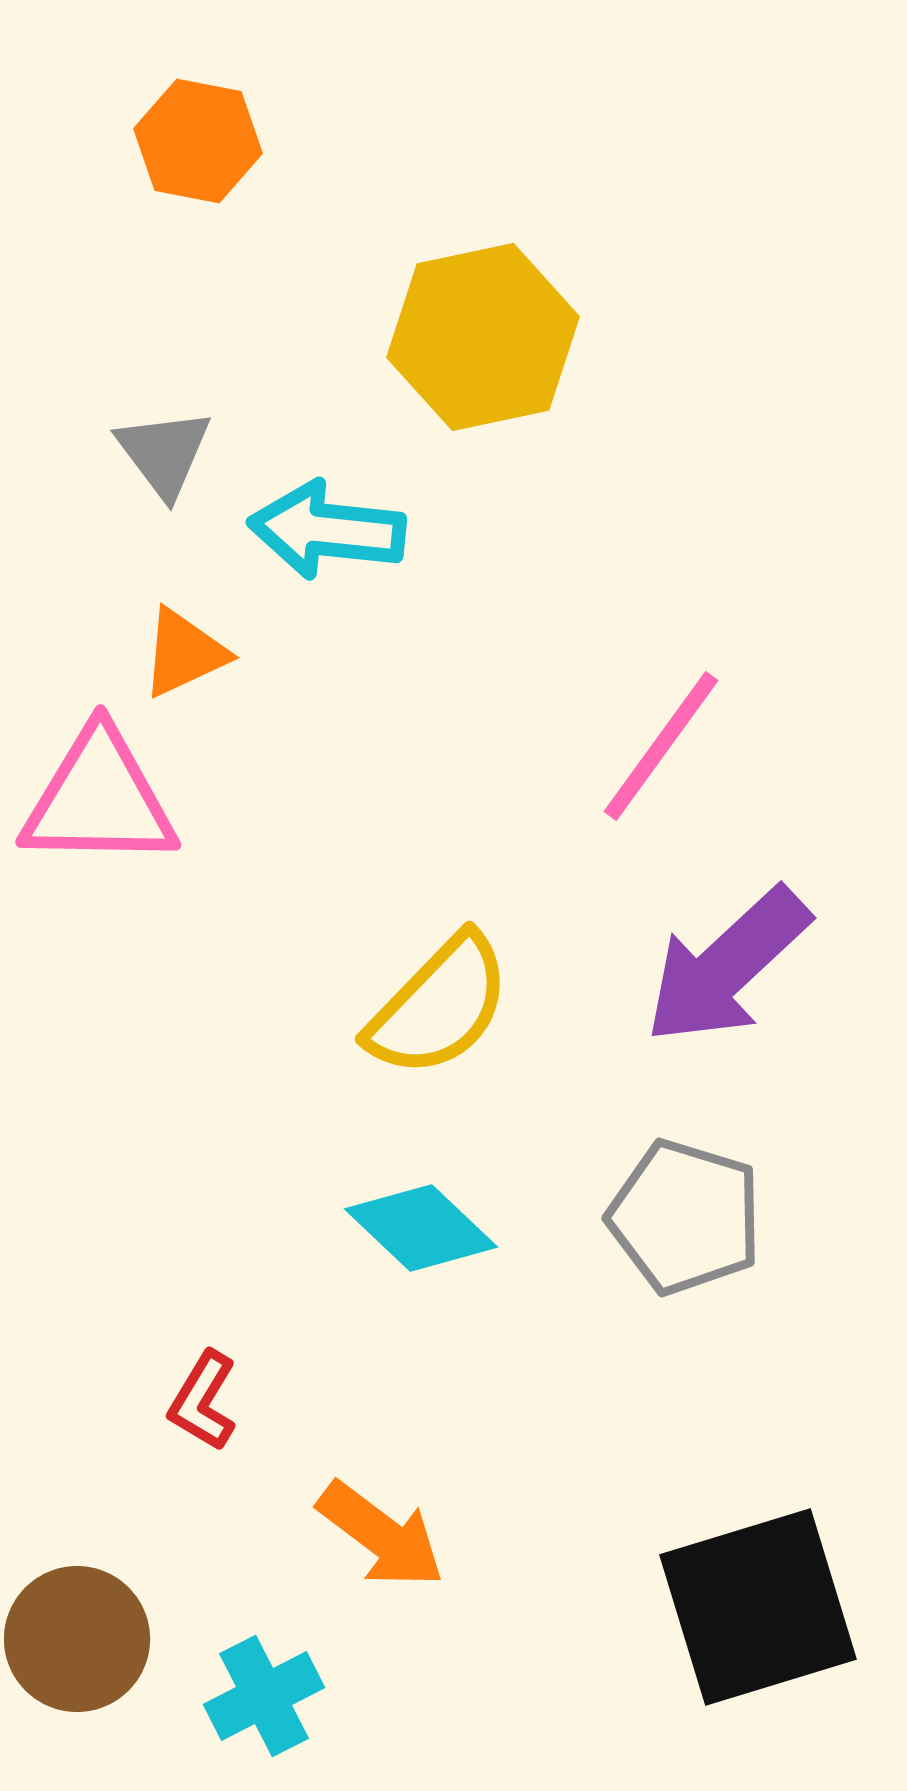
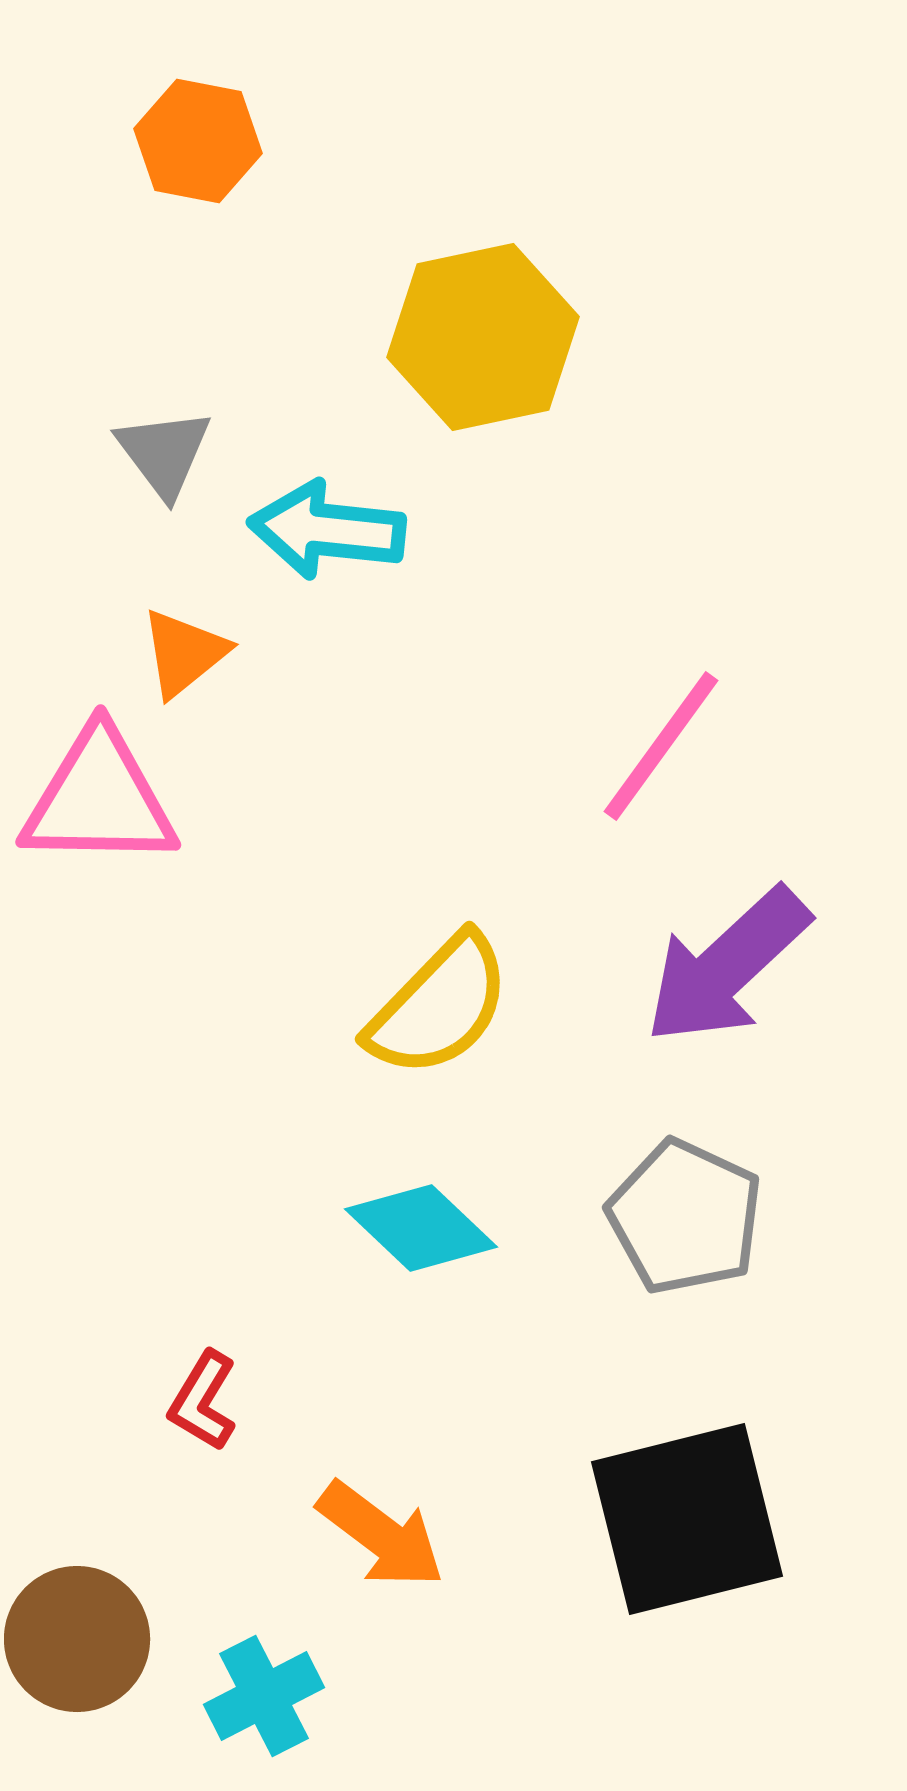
orange triangle: rotated 14 degrees counterclockwise
gray pentagon: rotated 8 degrees clockwise
black square: moved 71 px left, 88 px up; rotated 3 degrees clockwise
